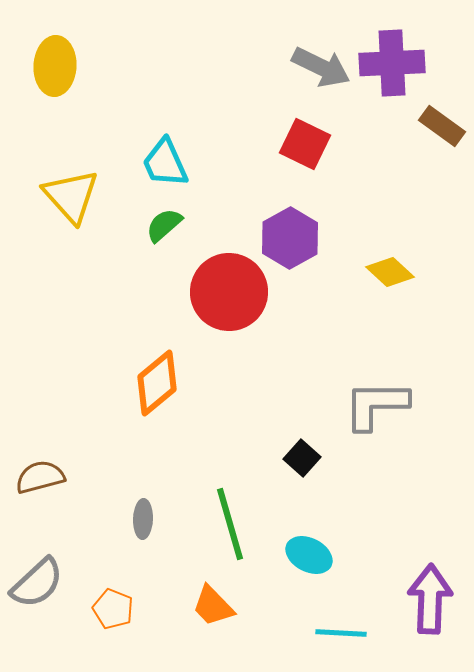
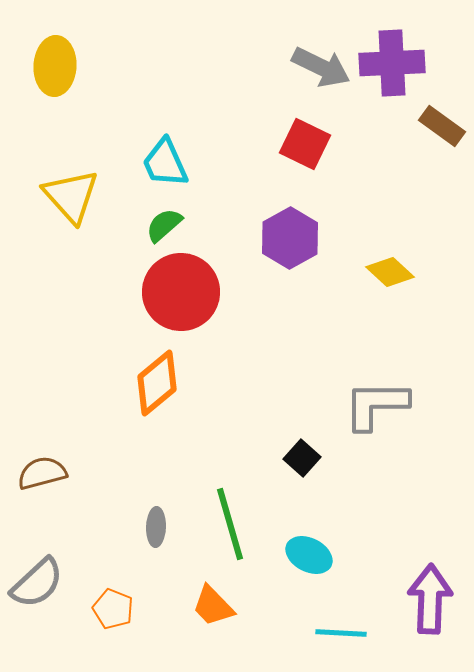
red circle: moved 48 px left
brown semicircle: moved 2 px right, 4 px up
gray ellipse: moved 13 px right, 8 px down
